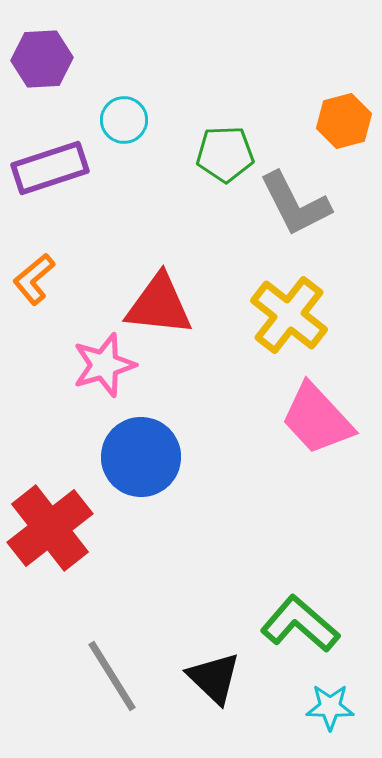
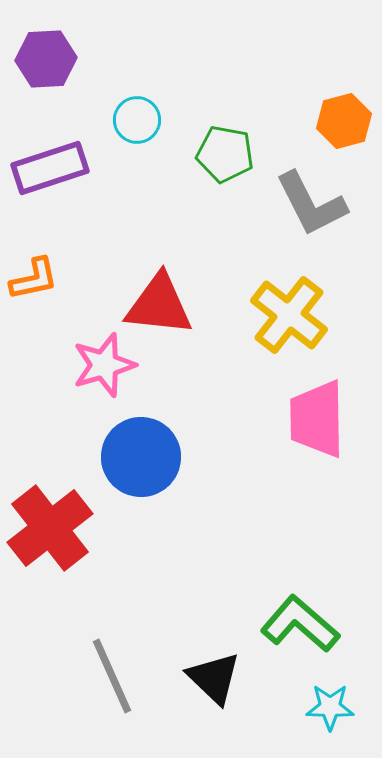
purple hexagon: moved 4 px right
cyan circle: moved 13 px right
green pentagon: rotated 12 degrees clockwise
gray L-shape: moved 16 px right
orange L-shape: rotated 152 degrees counterclockwise
pink trapezoid: rotated 42 degrees clockwise
gray line: rotated 8 degrees clockwise
